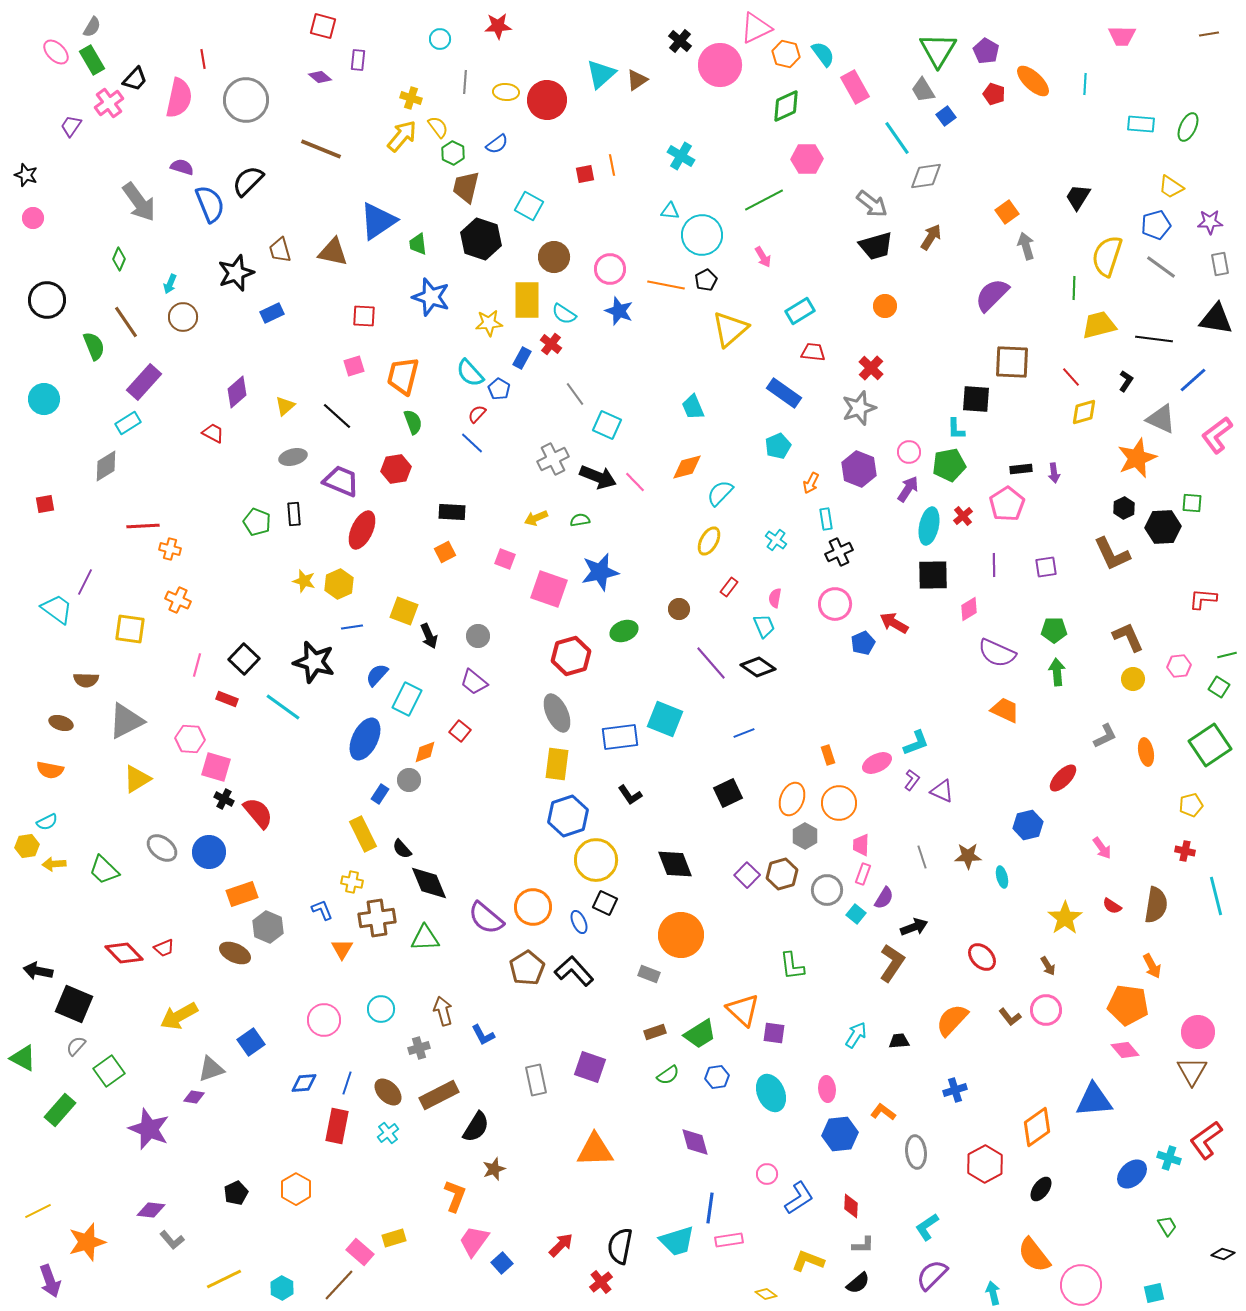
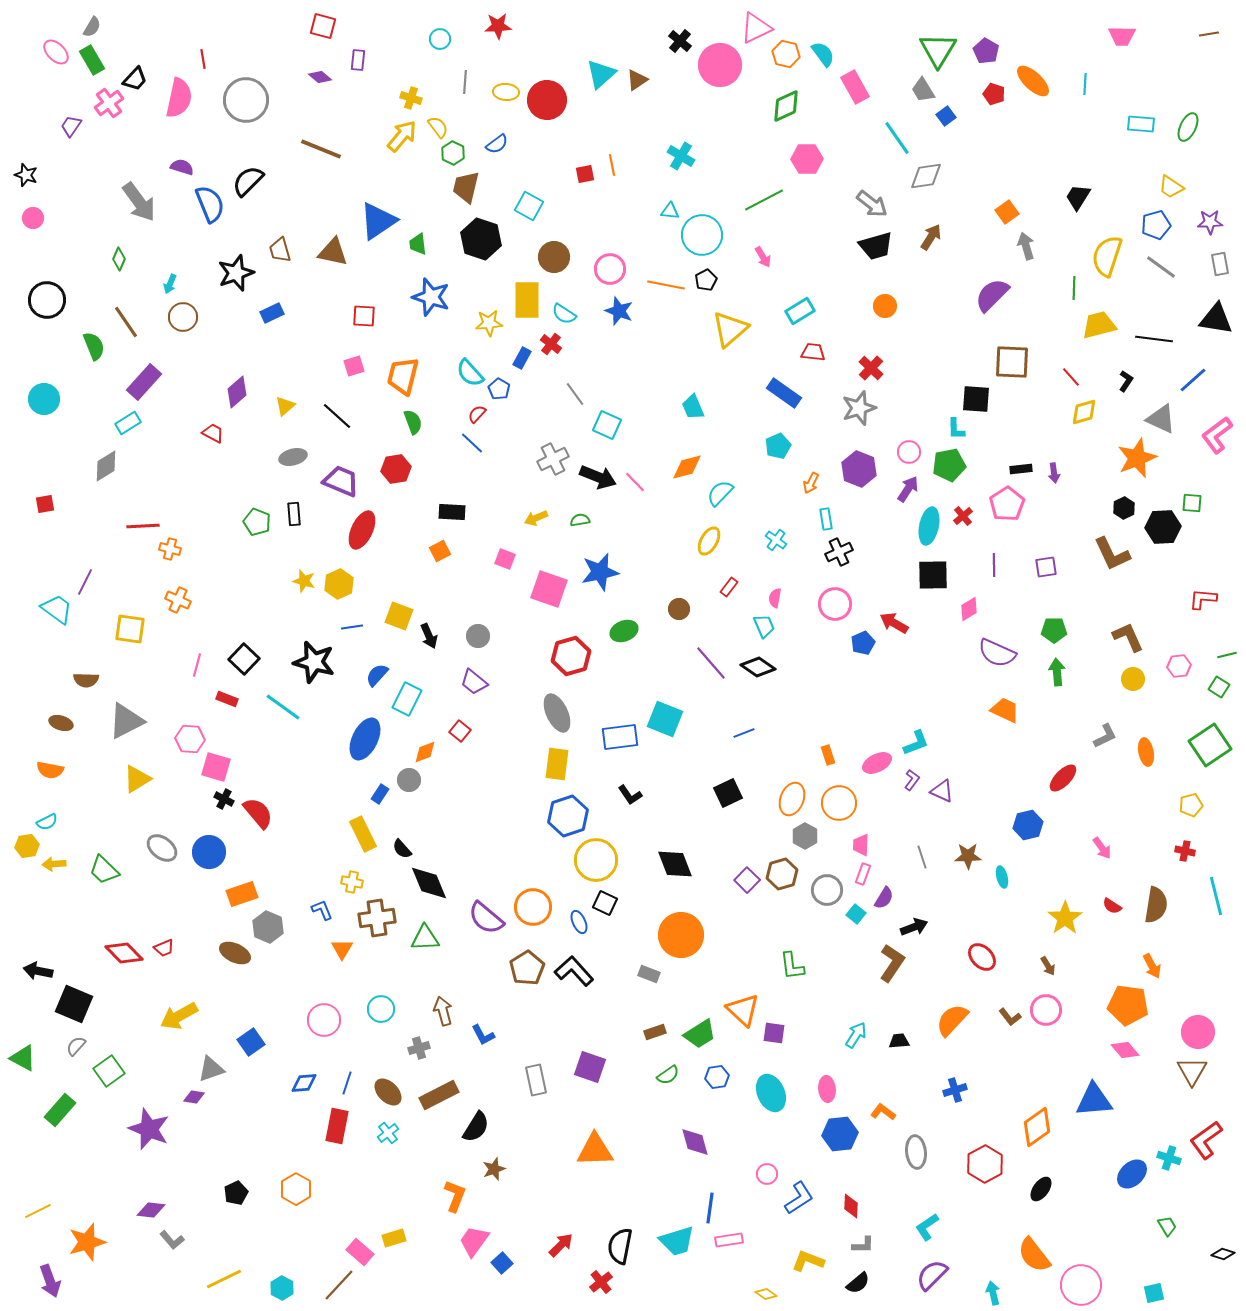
orange square at (445, 552): moved 5 px left, 1 px up
yellow square at (404, 611): moved 5 px left, 5 px down
purple square at (747, 875): moved 5 px down
